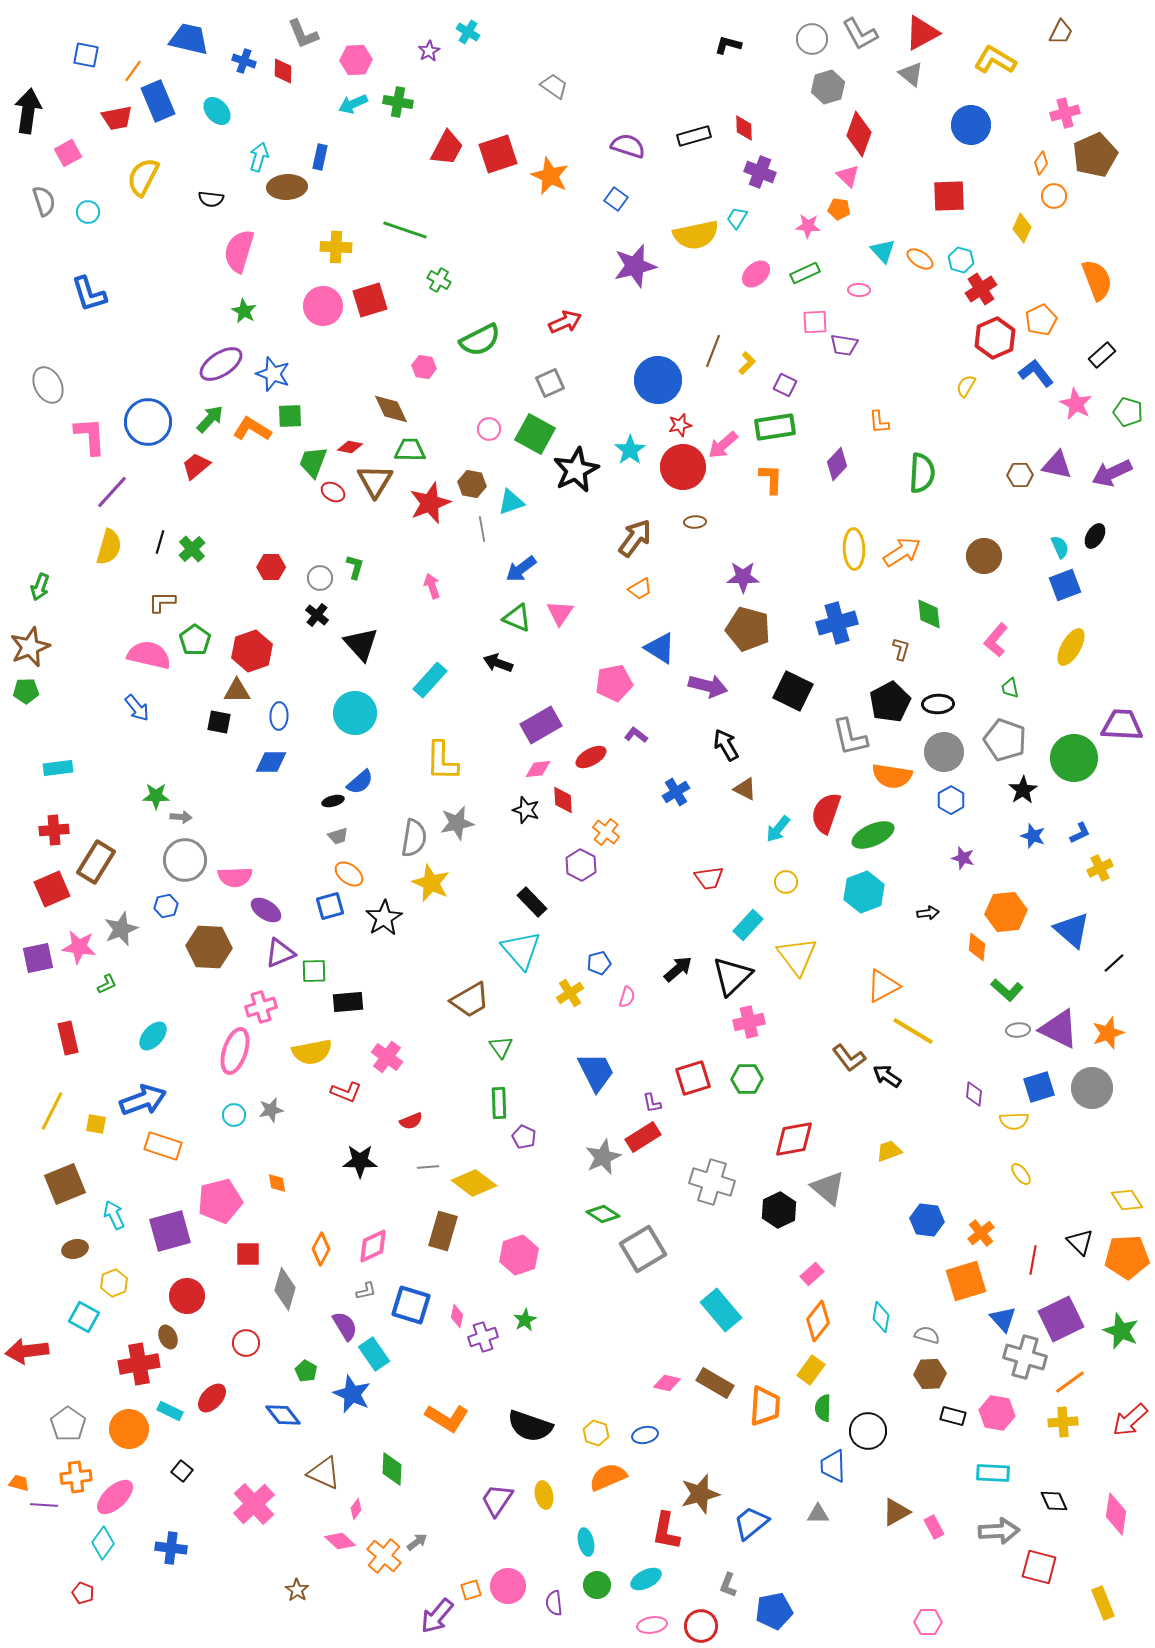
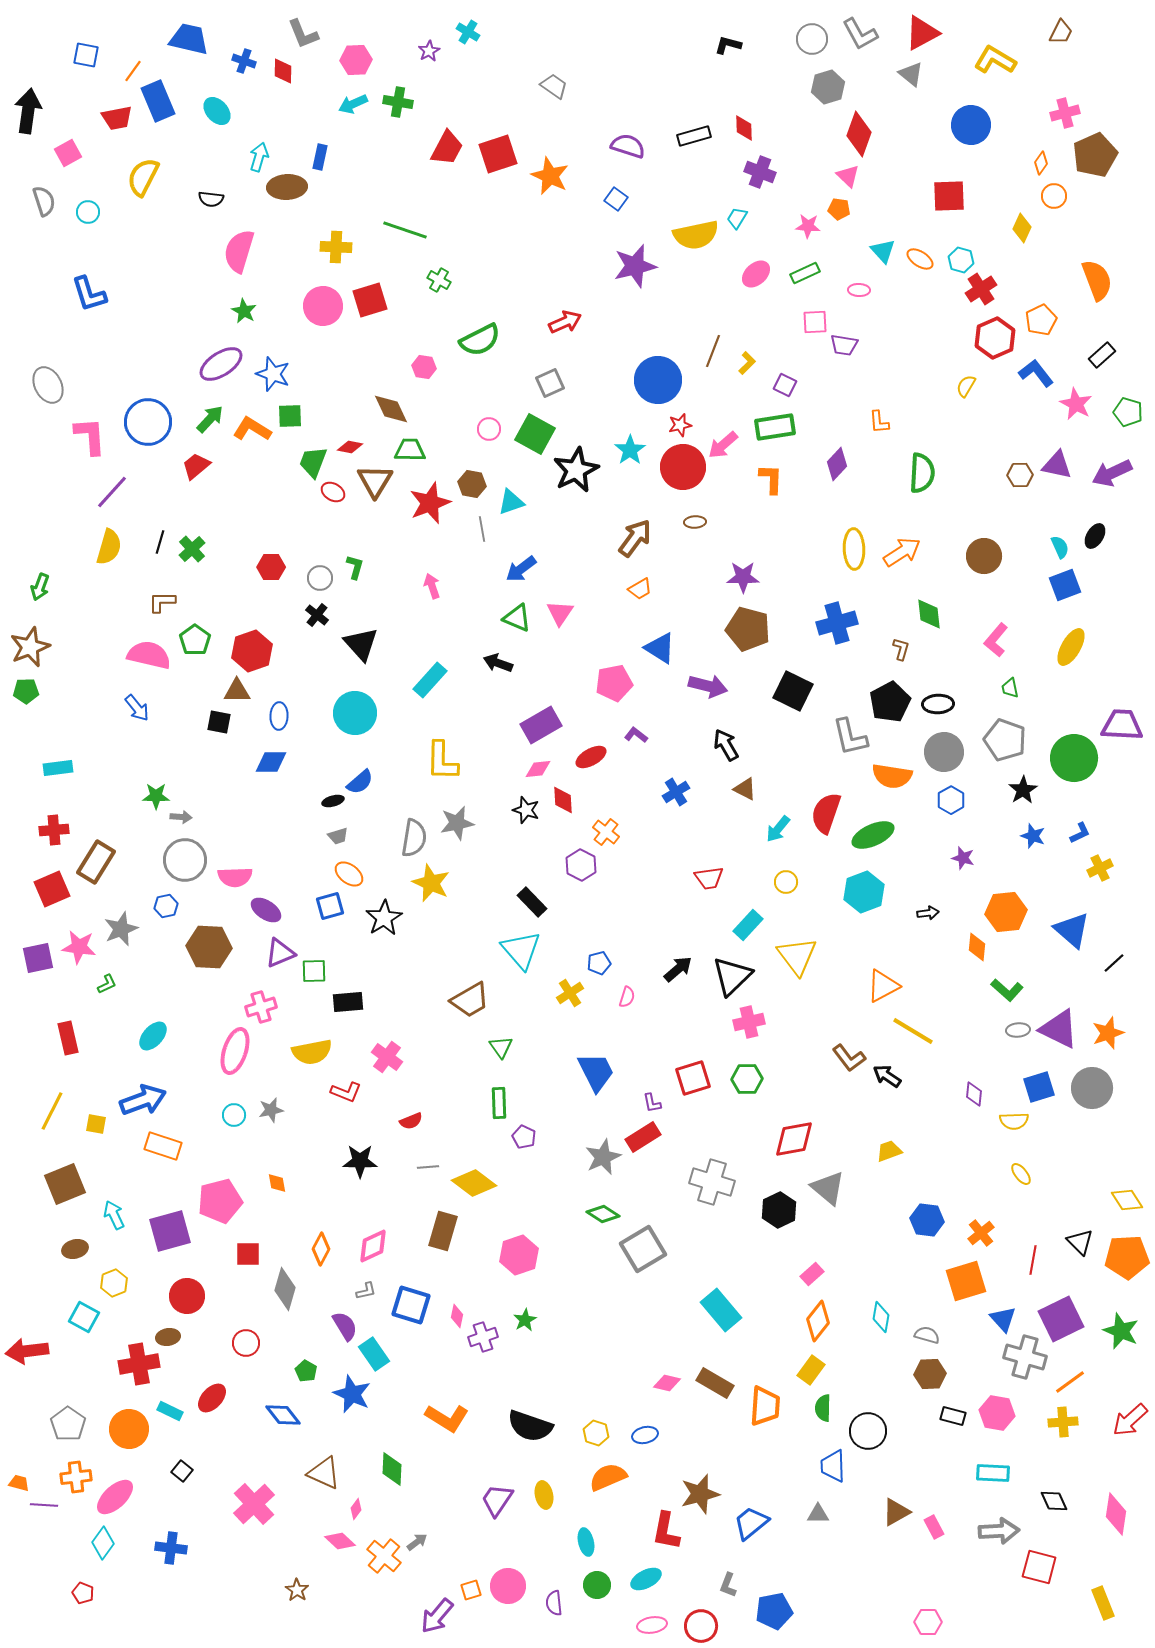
brown ellipse at (168, 1337): rotated 75 degrees counterclockwise
